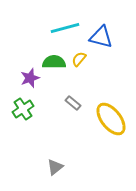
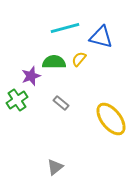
purple star: moved 1 px right, 2 px up
gray rectangle: moved 12 px left
green cross: moved 6 px left, 9 px up
